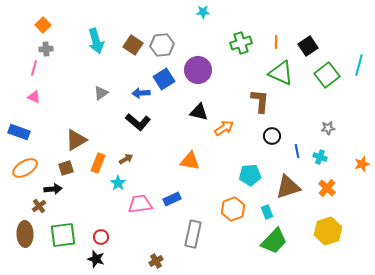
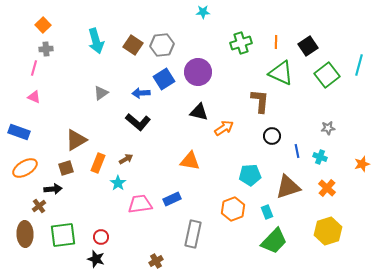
purple circle at (198, 70): moved 2 px down
